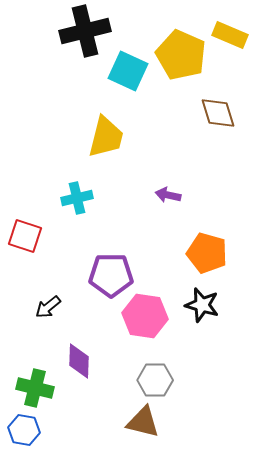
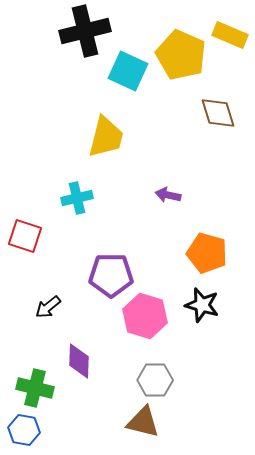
pink hexagon: rotated 9 degrees clockwise
